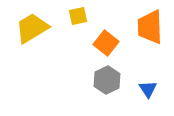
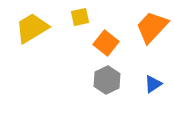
yellow square: moved 2 px right, 1 px down
orange trapezoid: moved 2 px right; rotated 45 degrees clockwise
blue triangle: moved 5 px right, 5 px up; rotated 30 degrees clockwise
